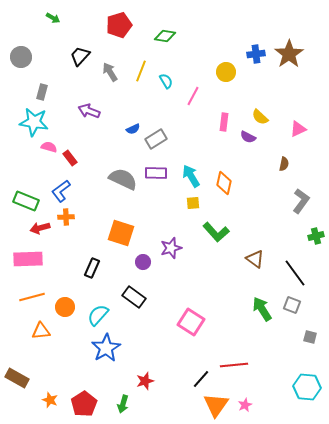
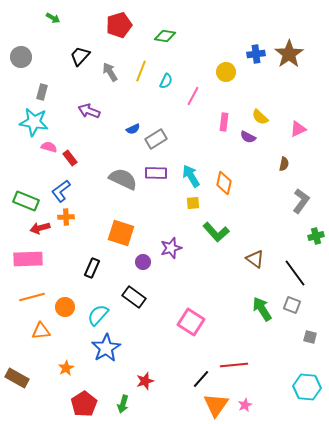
cyan semicircle at (166, 81): rotated 56 degrees clockwise
orange star at (50, 400): moved 16 px right, 32 px up; rotated 21 degrees clockwise
